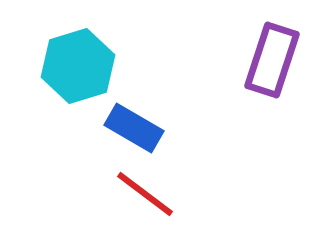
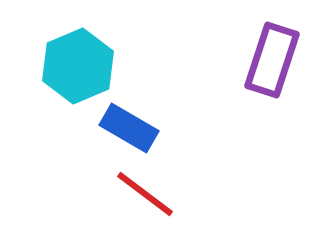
cyan hexagon: rotated 6 degrees counterclockwise
blue rectangle: moved 5 px left
